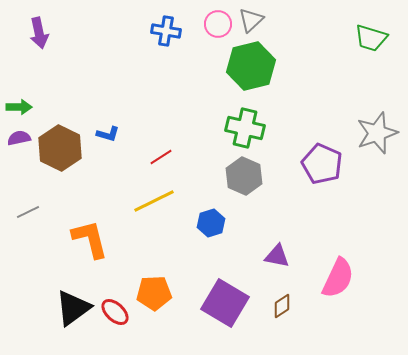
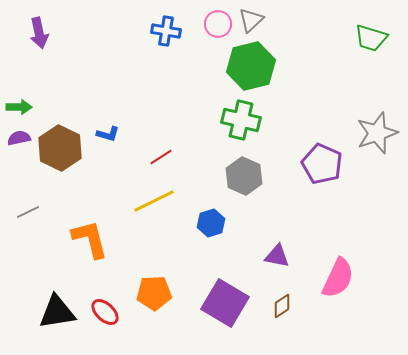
green cross: moved 4 px left, 8 px up
black triangle: moved 16 px left, 4 px down; rotated 27 degrees clockwise
red ellipse: moved 10 px left
